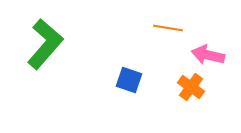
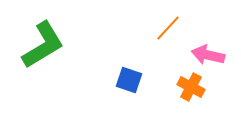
orange line: rotated 56 degrees counterclockwise
green L-shape: moved 2 px left, 1 px down; rotated 18 degrees clockwise
orange cross: rotated 8 degrees counterclockwise
